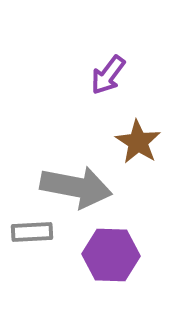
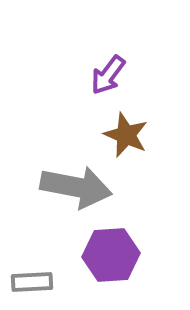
brown star: moved 12 px left, 7 px up; rotated 9 degrees counterclockwise
gray rectangle: moved 50 px down
purple hexagon: rotated 6 degrees counterclockwise
